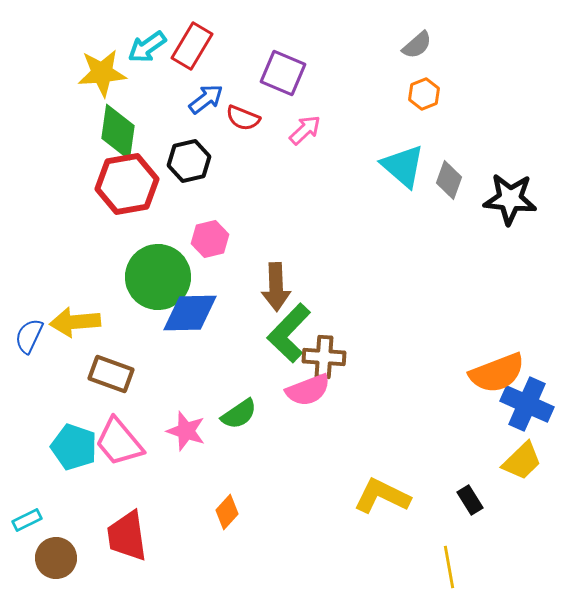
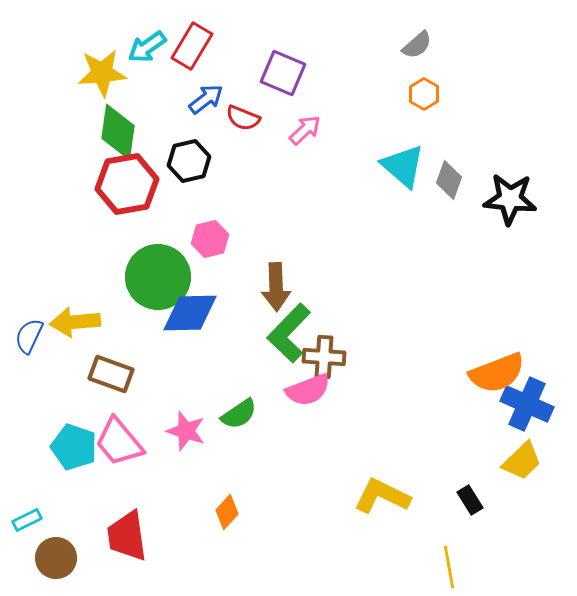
orange hexagon: rotated 8 degrees counterclockwise
